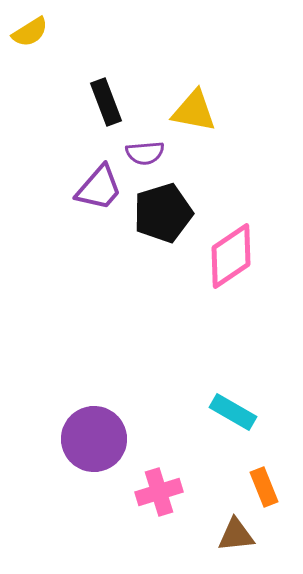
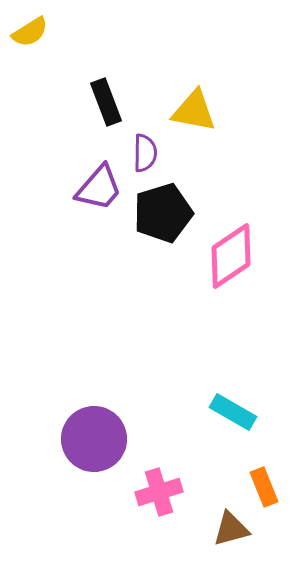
purple semicircle: rotated 84 degrees counterclockwise
brown triangle: moved 5 px left, 6 px up; rotated 9 degrees counterclockwise
